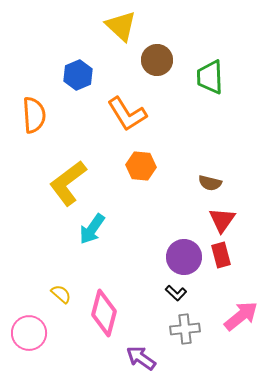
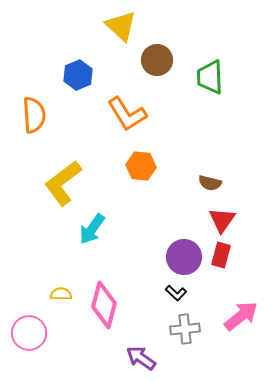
yellow L-shape: moved 5 px left
red rectangle: rotated 30 degrees clockwise
yellow semicircle: rotated 40 degrees counterclockwise
pink diamond: moved 8 px up
